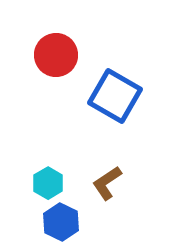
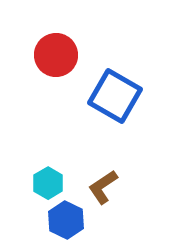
brown L-shape: moved 4 px left, 4 px down
blue hexagon: moved 5 px right, 2 px up
